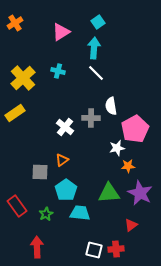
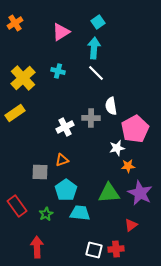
white cross: rotated 24 degrees clockwise
orange triangle: rotated 16 degrees clockwise
